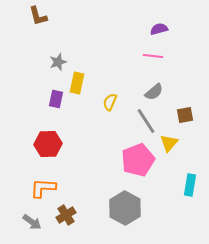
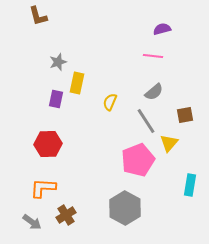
purple semicircle: moved 3 px right
